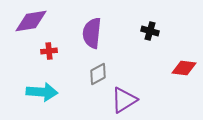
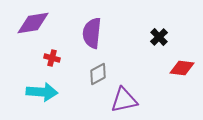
purple diamond: moved 2 px right, 2 px down
black cross: moved 9 px right, 6 px down; rotated 30 degrees clockwise
red cross: moved 3 px right, 7 px down; rotated 21 degrees clockwise
red diamond: moved 2 px left
purple triangle: rotated 20 degrees clockwise
